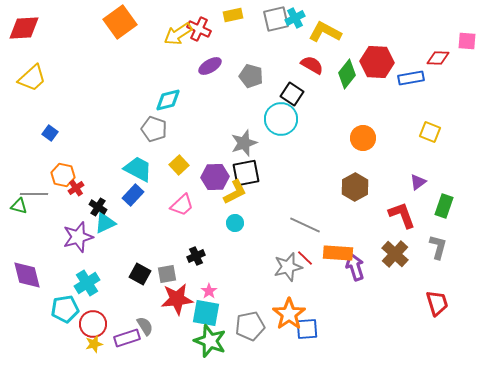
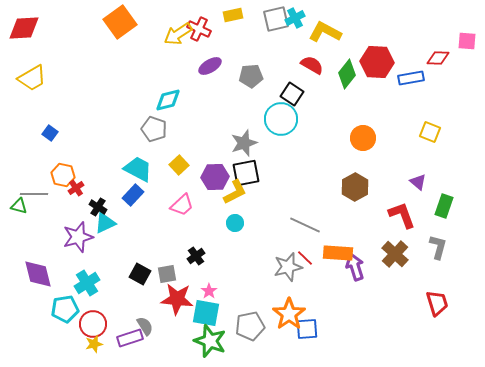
gray pentagon at (251, 76): rotated 20 degrees counterclockwise
yellow trapezoid at (32, 78): rotated 12 degrees clockwise
purple triangle at (418, 182): rotated 42 degrees counterclockwise
black cross at (196, 256): rotated 12 degrees counterclockwise
purple diamond at (27, 275): moved 11 px right, 1 px up
red star at (177, 299): rotated 12 degrees clockwise
purple rectangle at (127, 338): moved 3 px right
